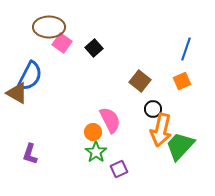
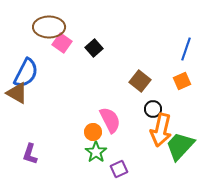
blue semicircle: moved 4 px left, 3 px up
